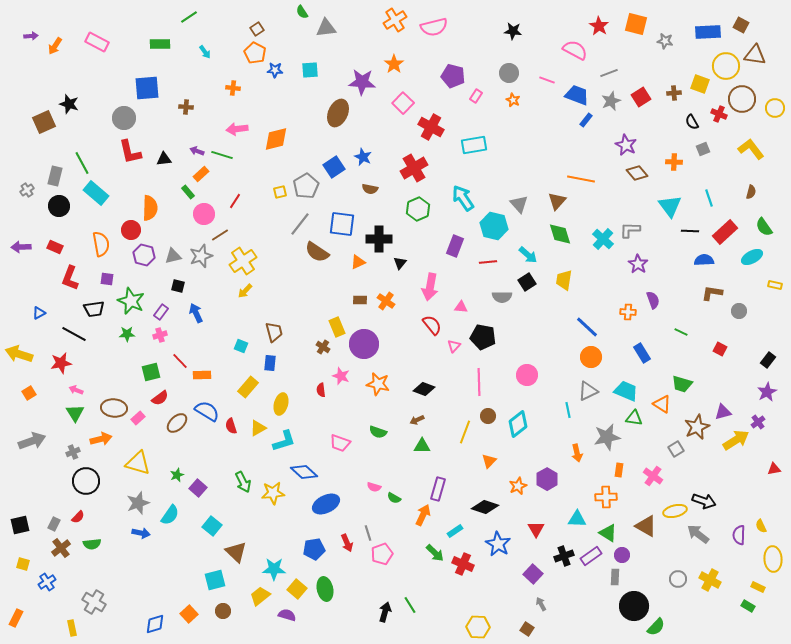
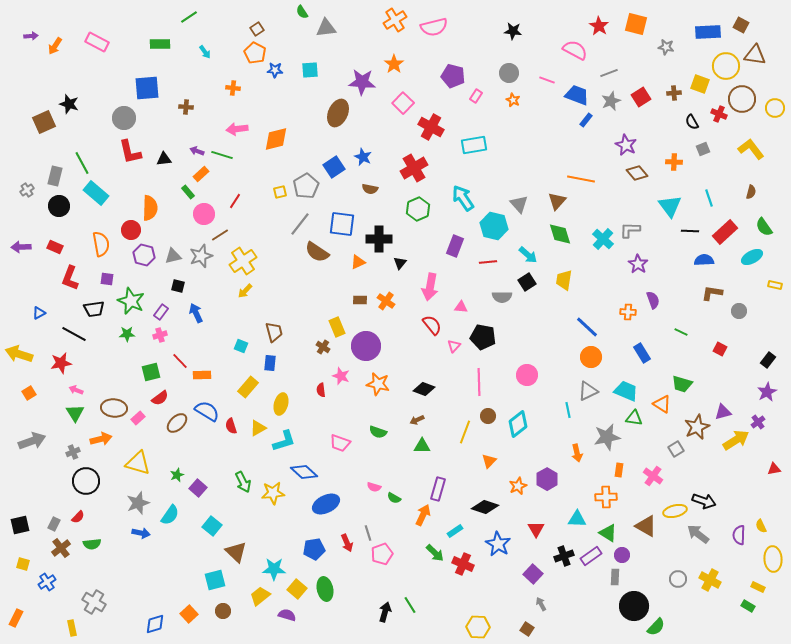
gray star at (665, 41): moved 1 px right, 6 px down
purple circle at (364, 344): moved 2 px right, 2 px down
